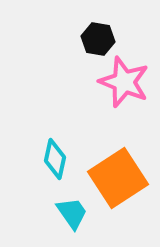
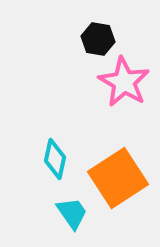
pink star: rotated 9 degrees clockwise
